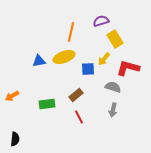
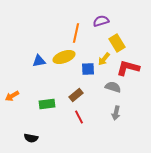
orange line: moved 5 px right, 1 px down
yellow rectangle: moved 2 px right, 4 px down
gray arrow: moved 3 px right, 3 px down
black semicircle: moved 16 px right, 1 px up; rotated 96 degrees clockwise
